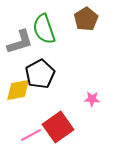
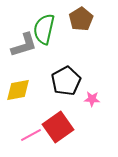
brown pentagon: moved 5 px left
green semicircle: rotated 32 degrees clockwise
gray L-shape: moved 4 px right, 3 px down
black pentagon: moved 26 px right, 7 px down
